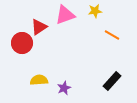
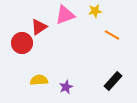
black rectangle: moved 1 px right
purple star: moved 2 px right, 1 px up
